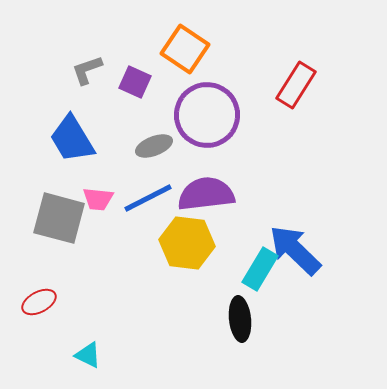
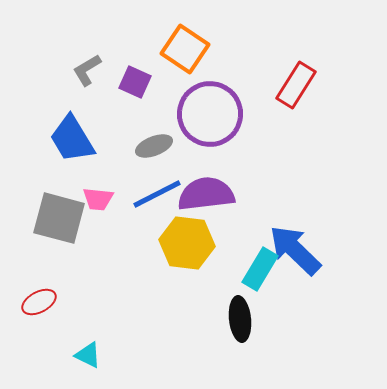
gray L-shape: rotated 12 degrees counterclockwise
purple circle: moved 3 px right, 1 px up
blue line: moved 9 px right, 4 px up
